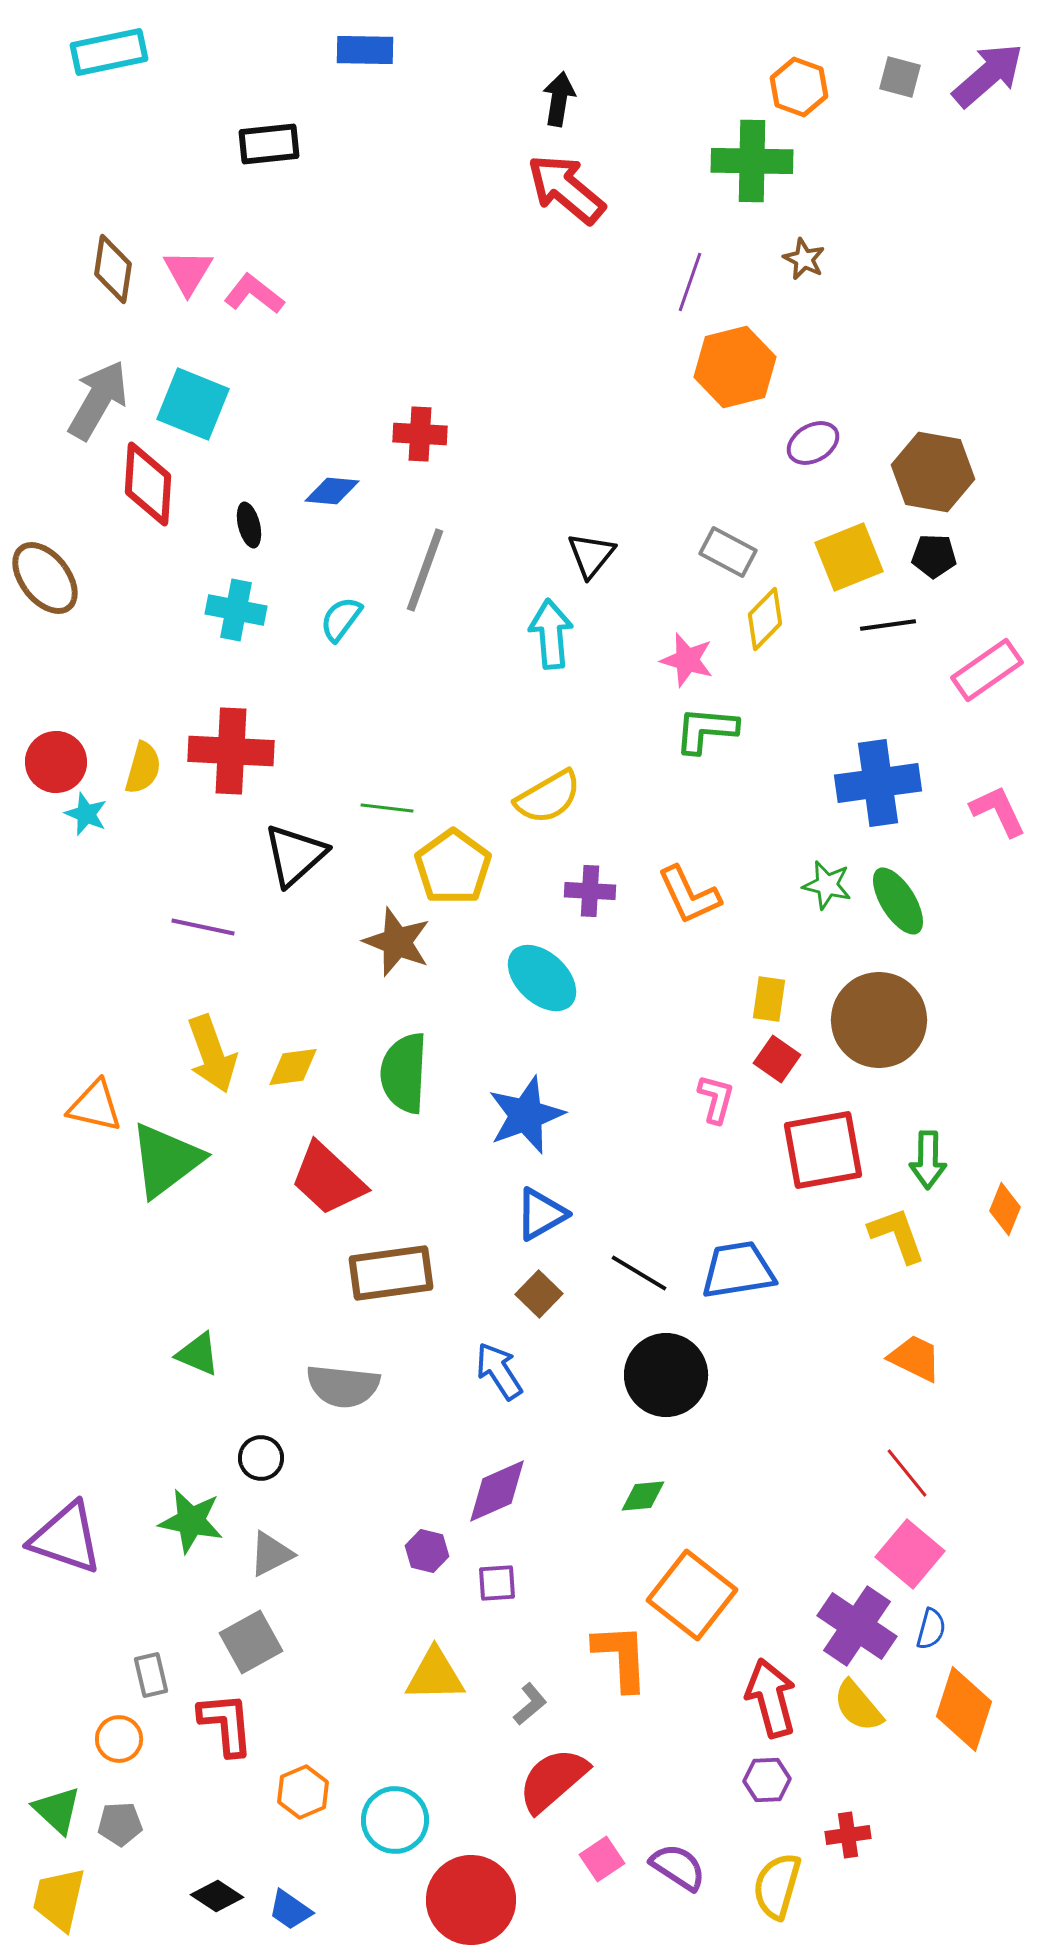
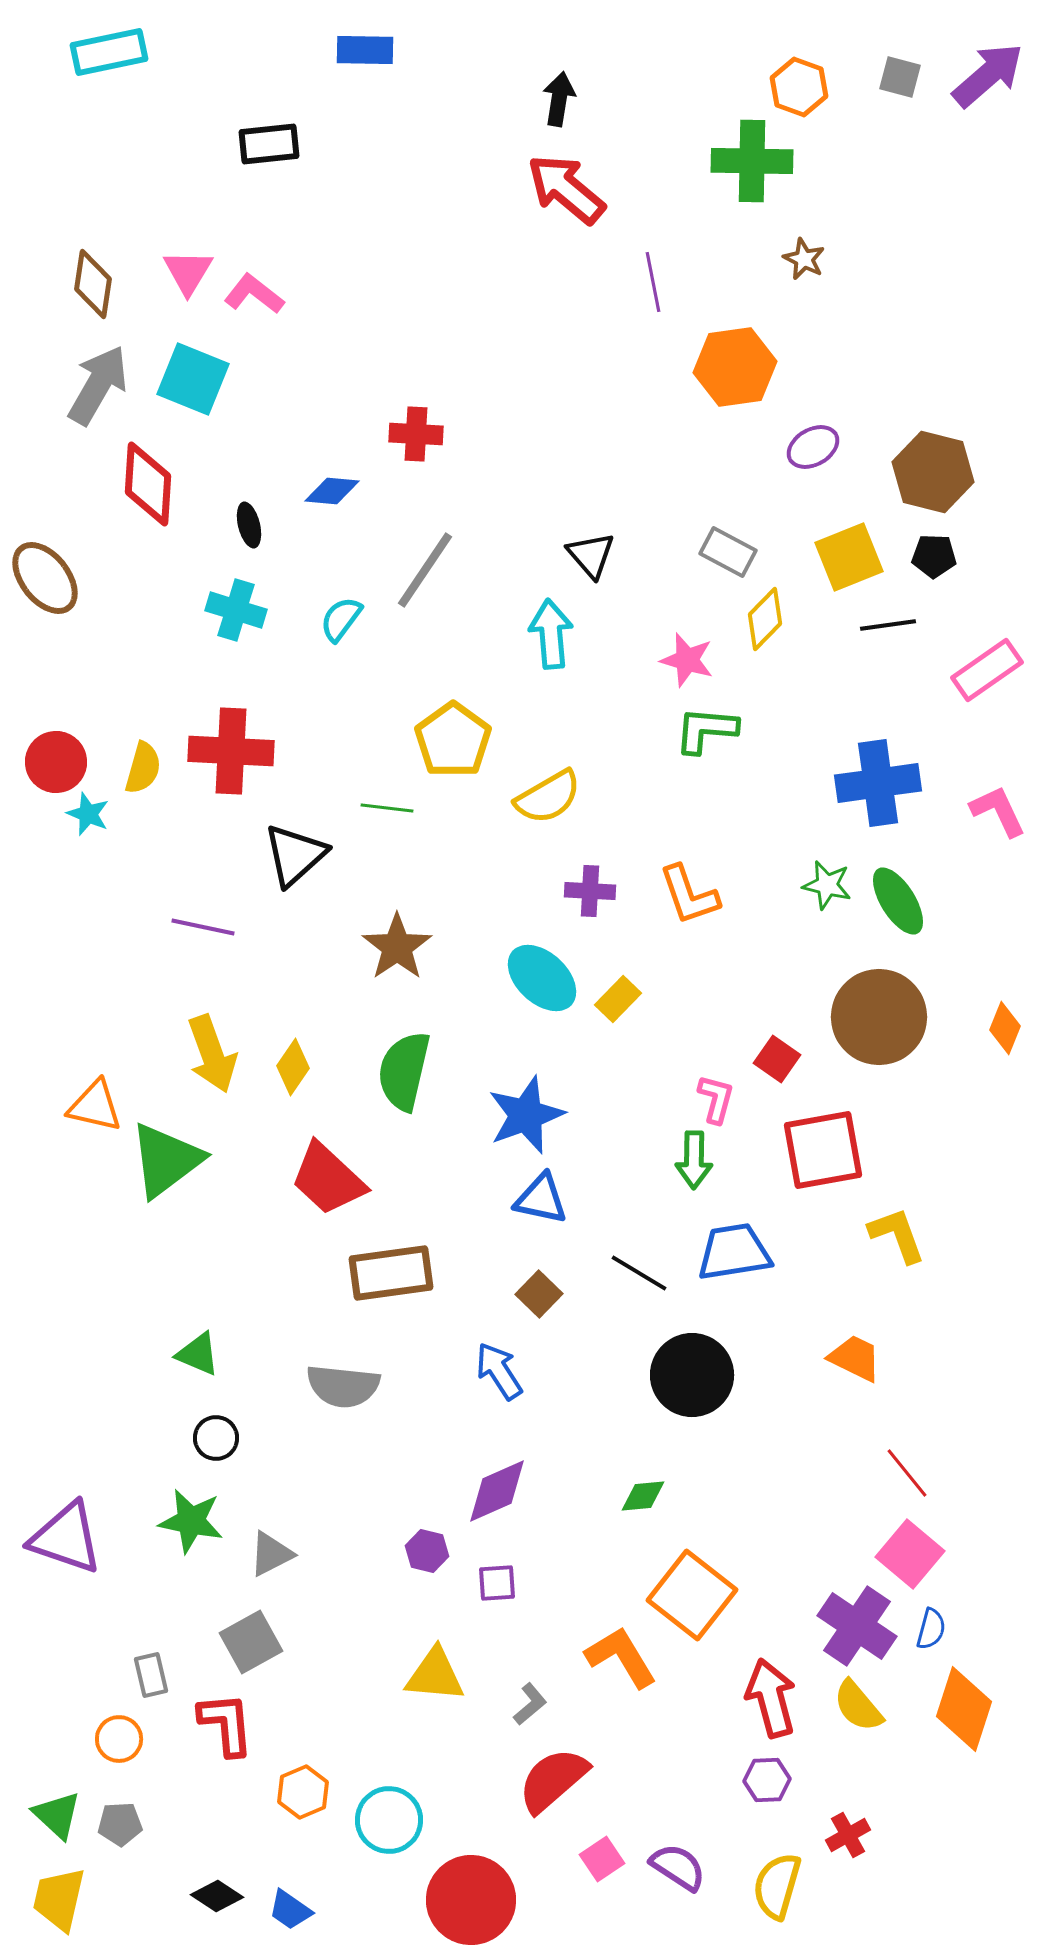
brown diamond at (113, 269): moved 20 px left, 15 px down
purple line at (690, 282): moved 37 px left; rotated 30 degrees counterclockwise
orange hexagon at (735, 367): rotated 6 degrees clockwise
gray arrow at (98, 400): moved 15 px up
cyan square at (193, 404): moved 25 px up
red cross at (420, 434): moved 4 px left
purple ellipse at (813, 443): moved 4 px down
brown hexagon at (933, 472): rotated 4 degrees clockwise
black triangle at (591, 555): rotated 20 degrees counterclockwise
gray line at (425, 570): rotated 14 degrees clockwise
cyan cross at (236, 610): rotated 6 degrees clockwise
cyan star at (86, 814): moved 2 px right
yellow pentagon at (453, 867): moved 127 px up
orange L-shape at (689, 895): rotated 6 degrees clockwise
brown star at (397, 942): moved 5 px down; rotated 16 degrees clockwise
yellow rectangle at (769, 999): moved 151 px left; rotated 36 degrees clockwise
brown circle at (879, 1020): moved 3 px up
yellow diamond at (293, 1067): rotated 48 degrees counterclockwise
green semicircle at (404, 1073): moved 2 px up; rotated 10 degrees clockwise
green arrow at (928, 1160): moved 234 px left
orange diamond at (1005, 1209): moved 181 px up
blue triangle at (541, 1214): moved 15 px up; rotated 42 degrees clockwise
blue trapezoid at (738, 1270): moved 4 px left, 18 px up
orange trapezoid at (915, 1358): moved 60 px left
black circle at (666, 1375): moved 26 px right
black circle at (261, 1458): moved 45 px left, 20 px up
orange L-shape at (621, 1657): rotated 28 degrees counterclockwise
yellow triangle at (435, 1675): rotated 6 degrees clockwise
green triangle at (57, 1810): moved 5 px down
cyan circle at (395, 1820): moved 6 px left
red cross at (848, 1835): rotated 21 degrees counterclockwise
